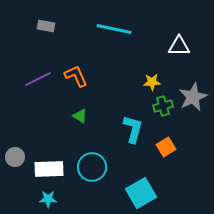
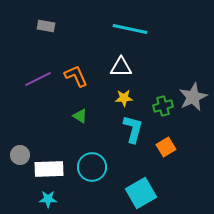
cyan line: moved 16 px right
white triangle: moved 58 px left, 21 px down
yellow star: moved 28 px left, 16 px down
gray circle: moved 5 px right, 2 px up
